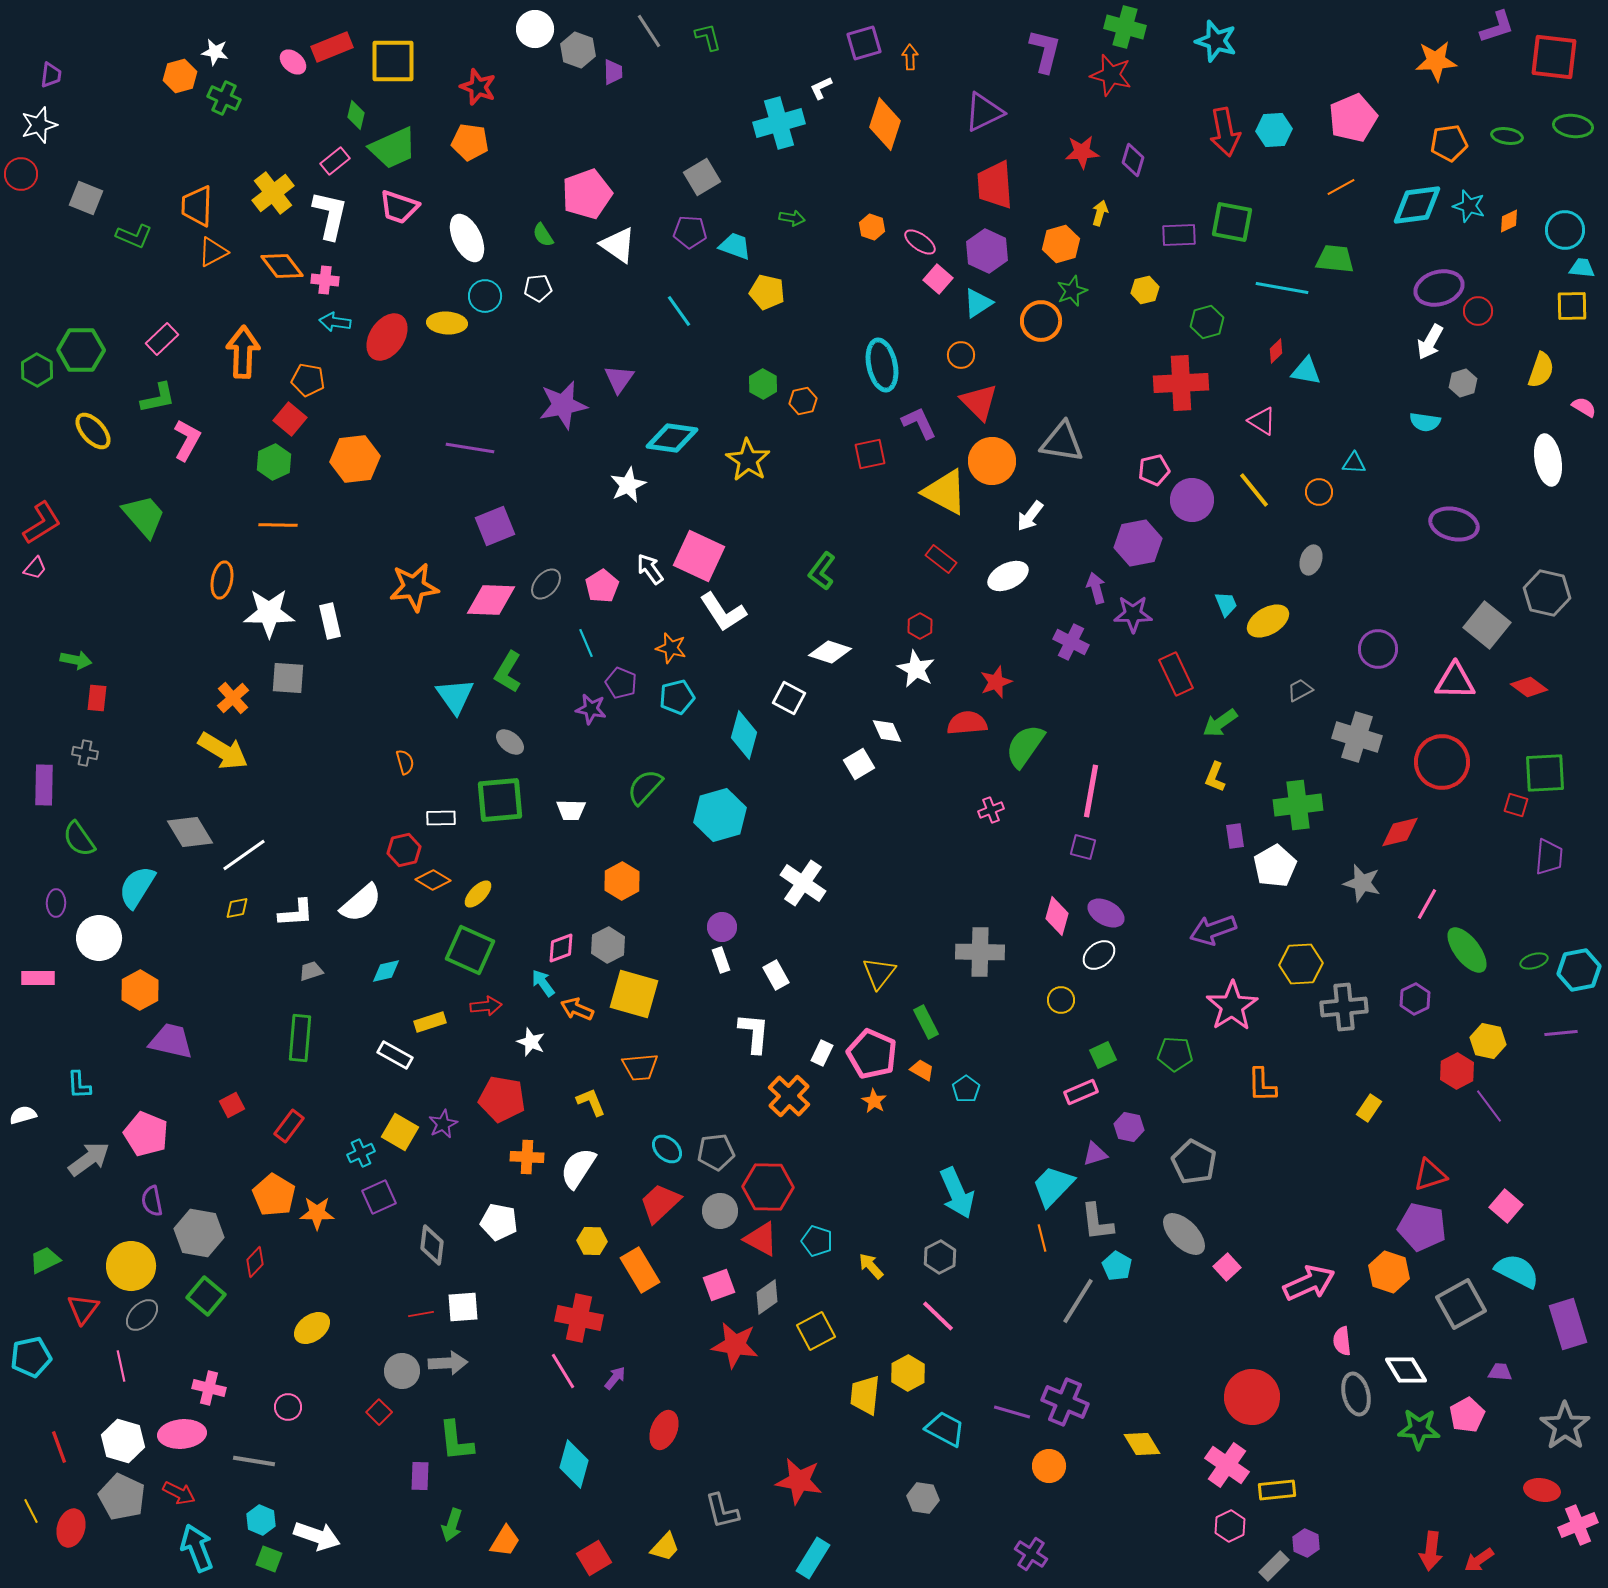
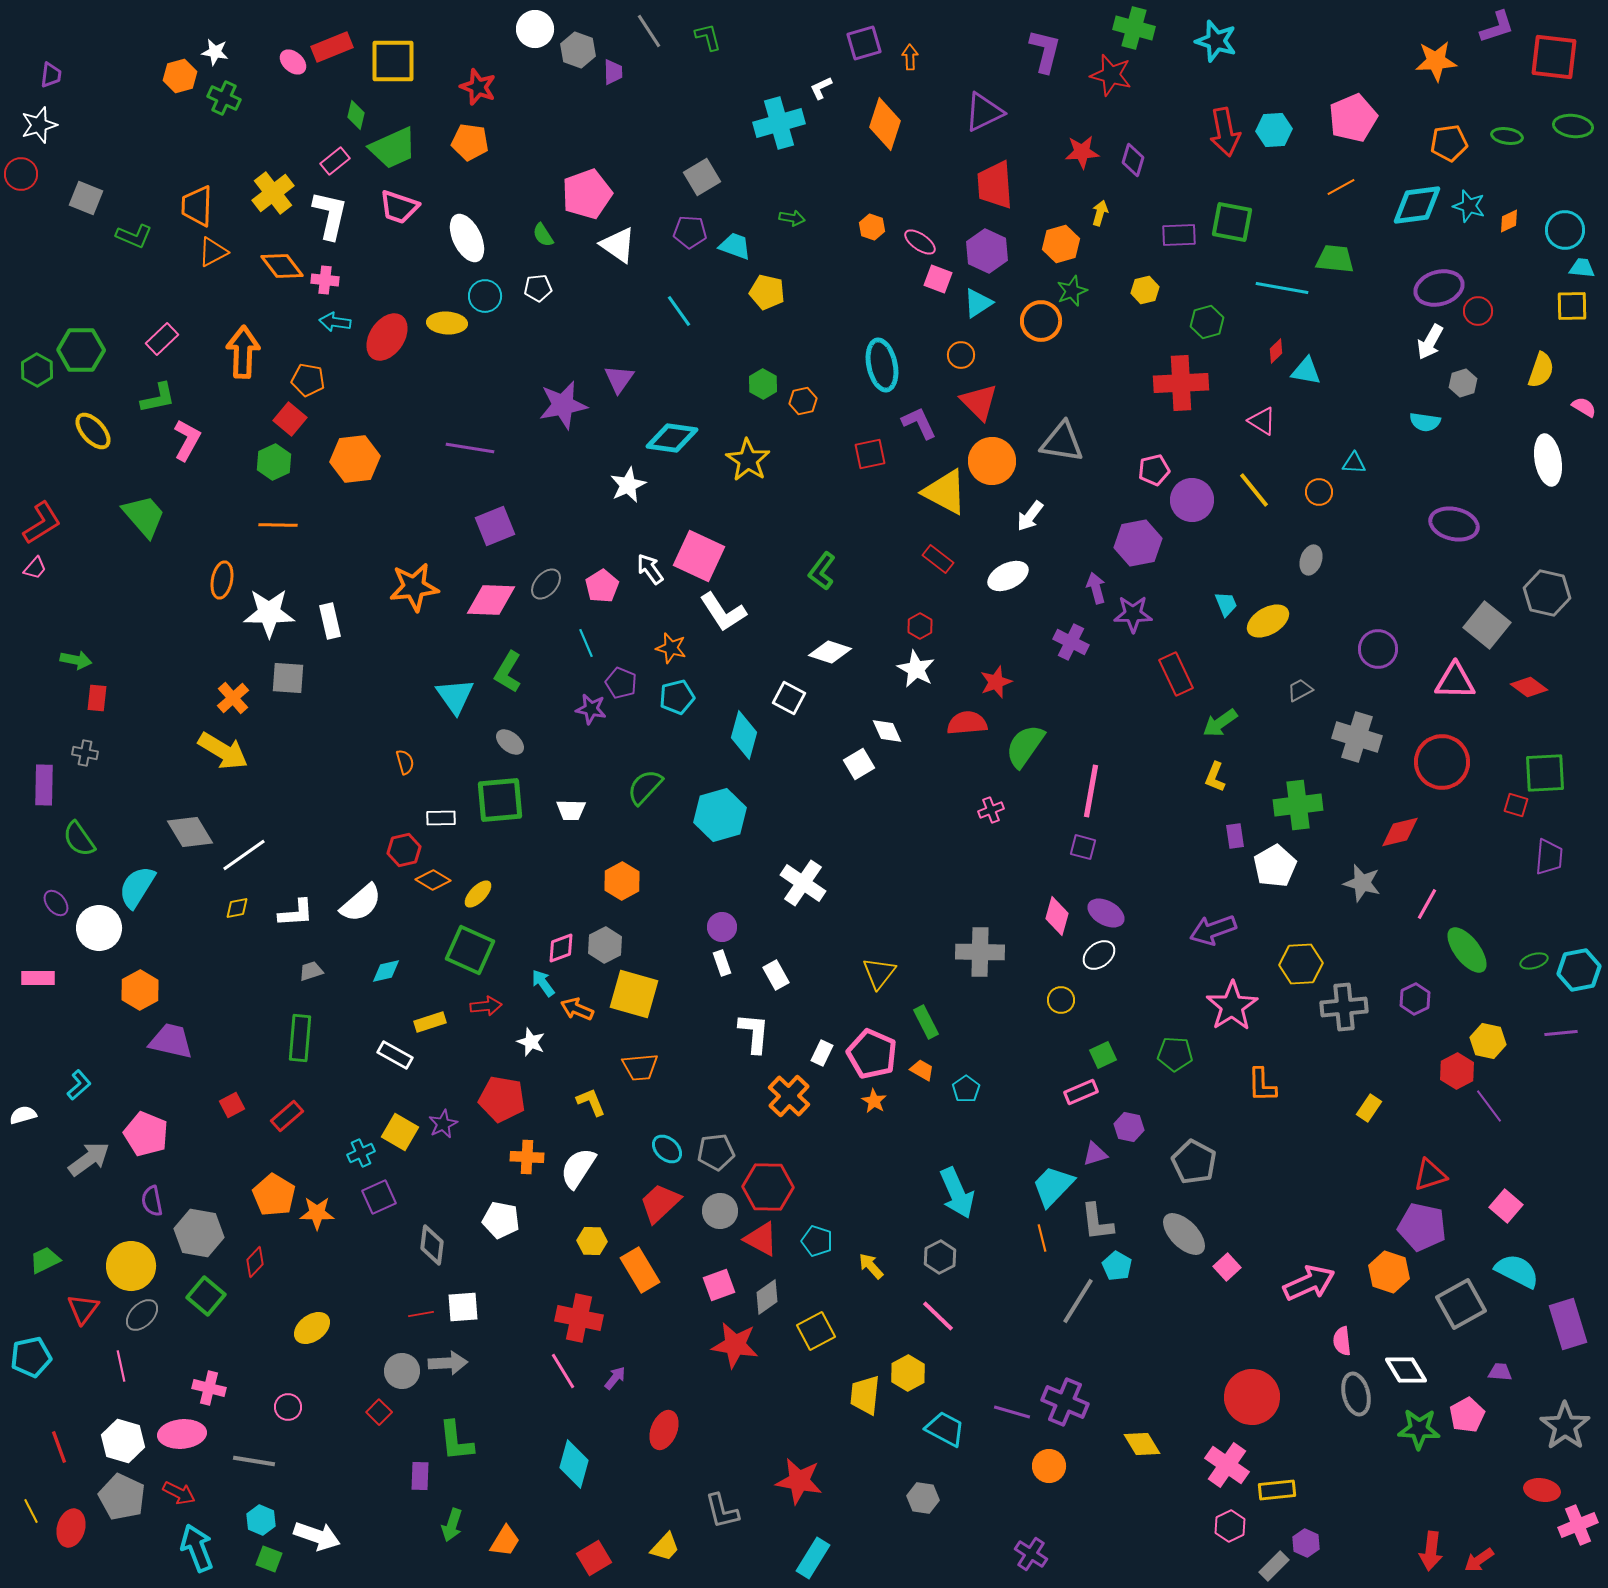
green cross at (1125, 27): moved 9 px right, 1 px down
pink square at (938, 279): rotated 20 degrees counterclockwise
red rectangle at (941, 559): moved 3 px left
purple ellipse at (56, 903): rotated 40 degrees counterclockwise
white circle at (99, 938): moved 10 px up
gray hexagon at (608, 945): moved 3 px left
white rectangle at (721, 960): moved 1 px right, 3 px down
cyan L-shape at (79, 1085): rotated 128 degrees counterclockwise
red rectangle at (289, 1126): moved 2 px left, 10 px up; rotated 12 degrees clockwise
white pentagon at (499, 1222): moved 2 px right, 2 px up
